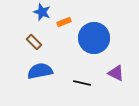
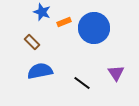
blue circle: moved 10 px up
brown rectangle: moved 2 px left
purple triangle: rotated 30 degrees clockwise
black line: rotated 24 degrees clockwise
